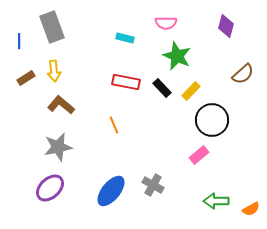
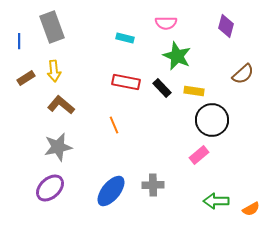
yellow rectangle: moved 3 px right; rotated 54 degrees clockwise
gray cross: rotated 30 degrees counterclockwise
